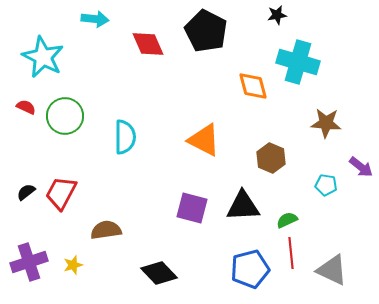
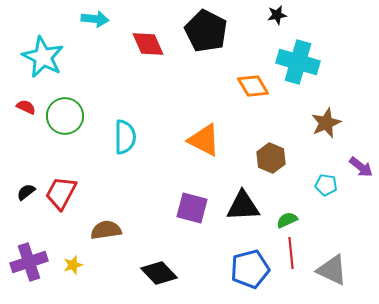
orange diamond: rotated 16 degrees counterclockwise
brown star: rotated 28 degrees counterclockwise
